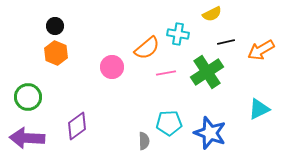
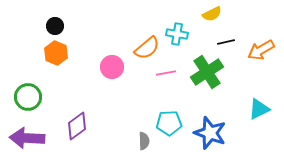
cyan cross: moved 1 px left
